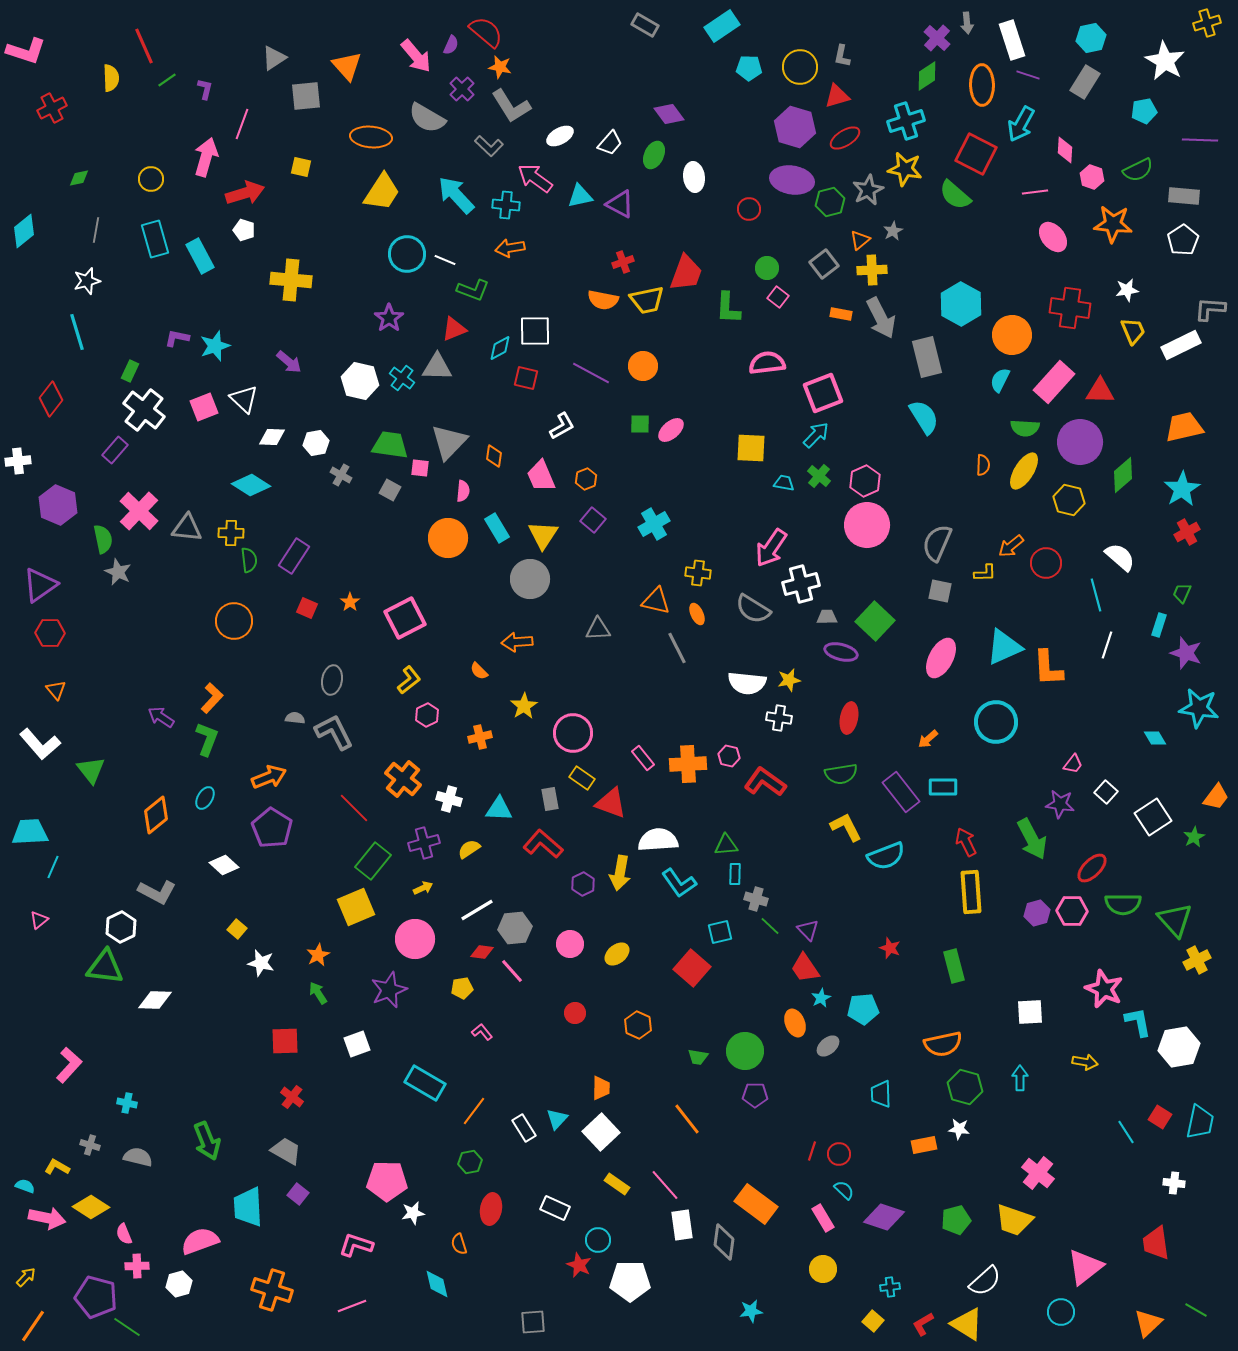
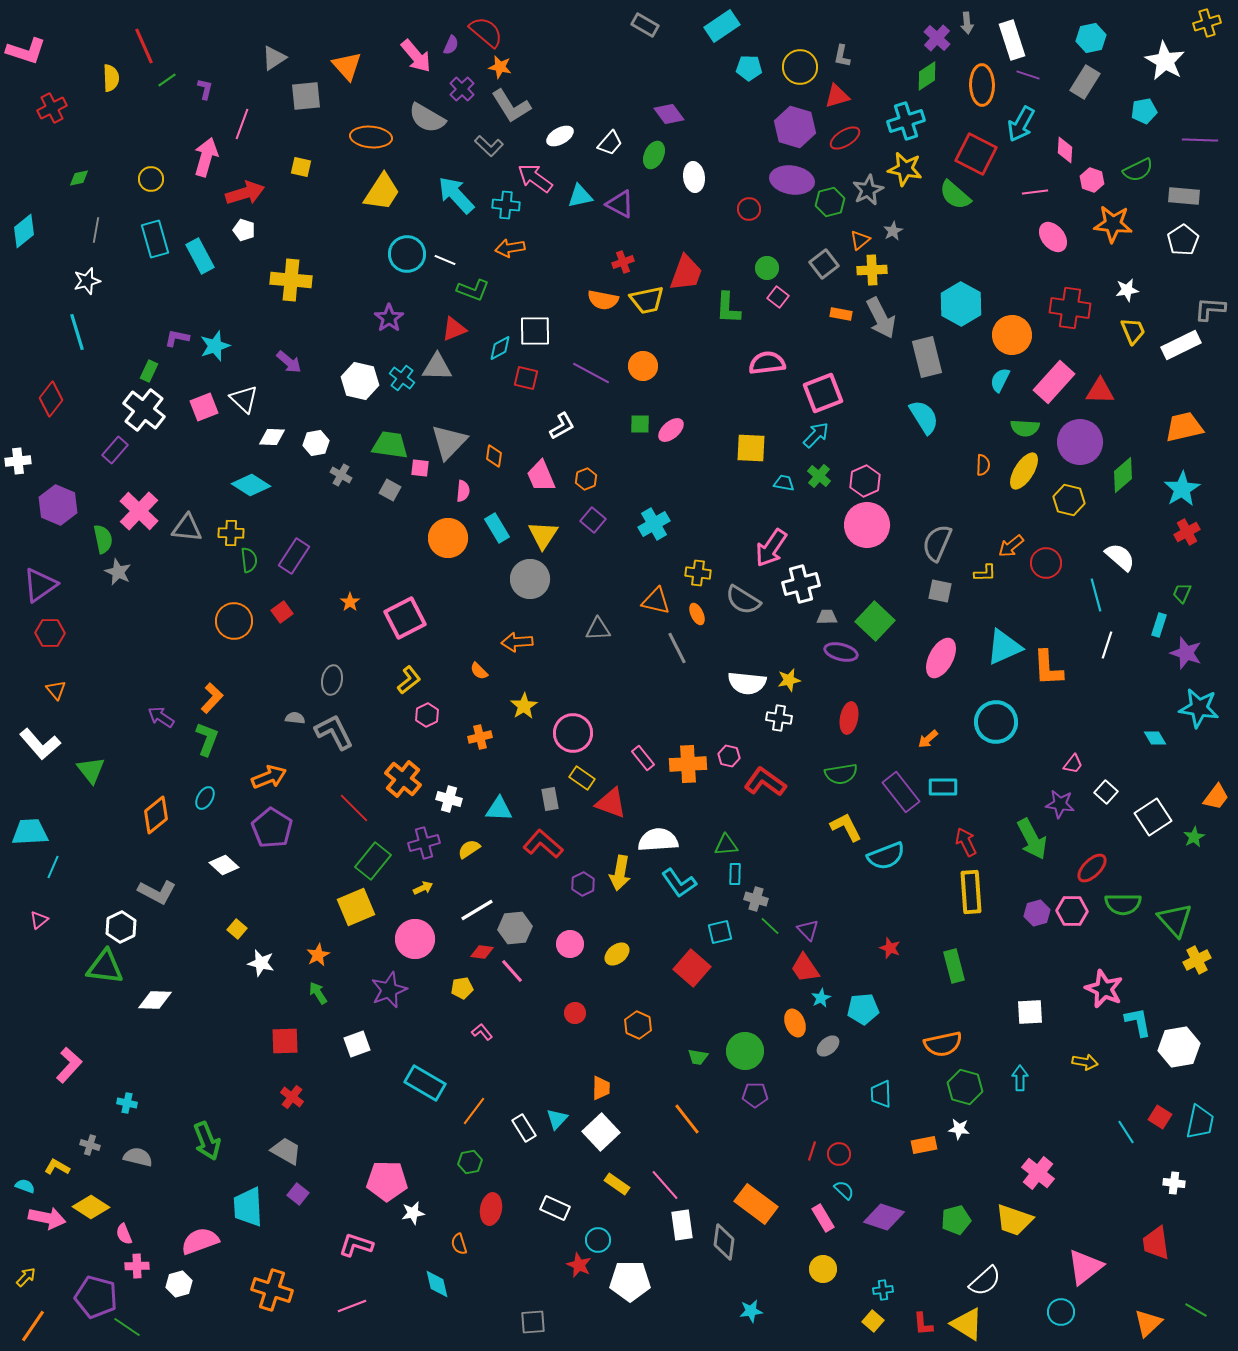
pink hexagon at (1092, 177): moved 3 px down
green rectangle at (130, 371): moved 19 px right
red square at (307, 608): moved 25 px left, 4 px down; rotated 30 degrees clockwise
gray semicircle at (753, 609): moved 10 px left, 9 px up
cyan cross at (890, 1287): moved 7 px left, 3 px down
red L-shape at (923, 1324): rotated 65 degrees counterclockwise
